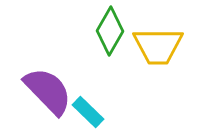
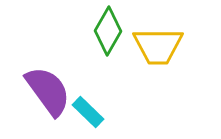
green diamond: moved 2 px left
purple semicircle: rotated 8 degrees clockwise
